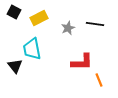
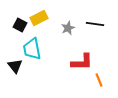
black square: moved 6 px right, 13 px down
